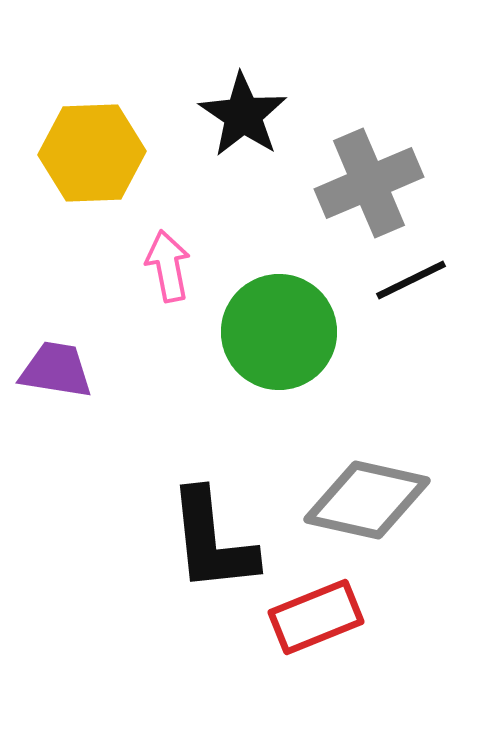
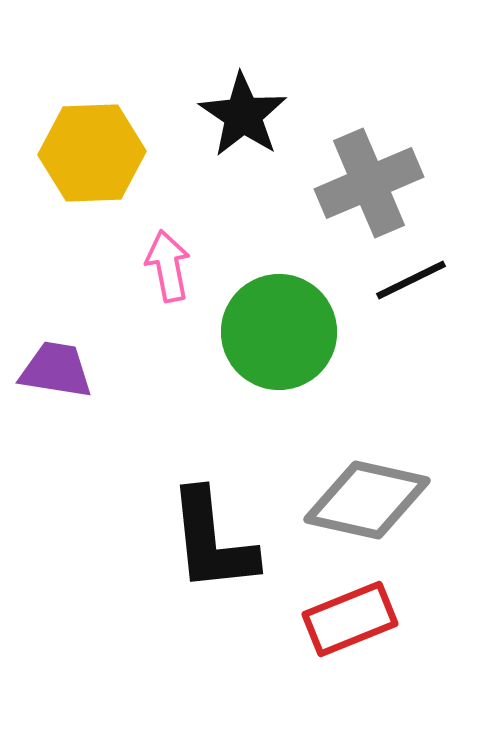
red rectangle: moved 34 px right, 2 px down
